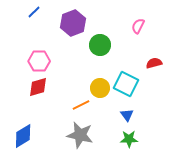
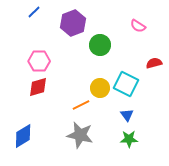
pink semicircle: rotated 84 degrees counterclockwise
